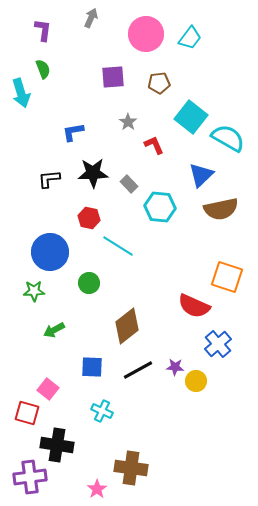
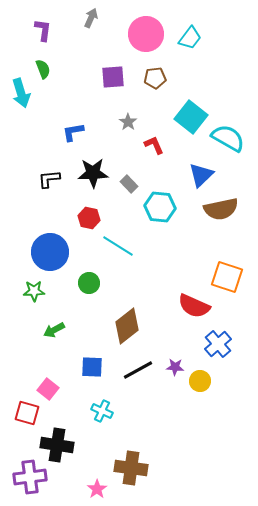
brown pentagon: moved 4 px left, 5 px up
yellow circle: moved 4 px right
